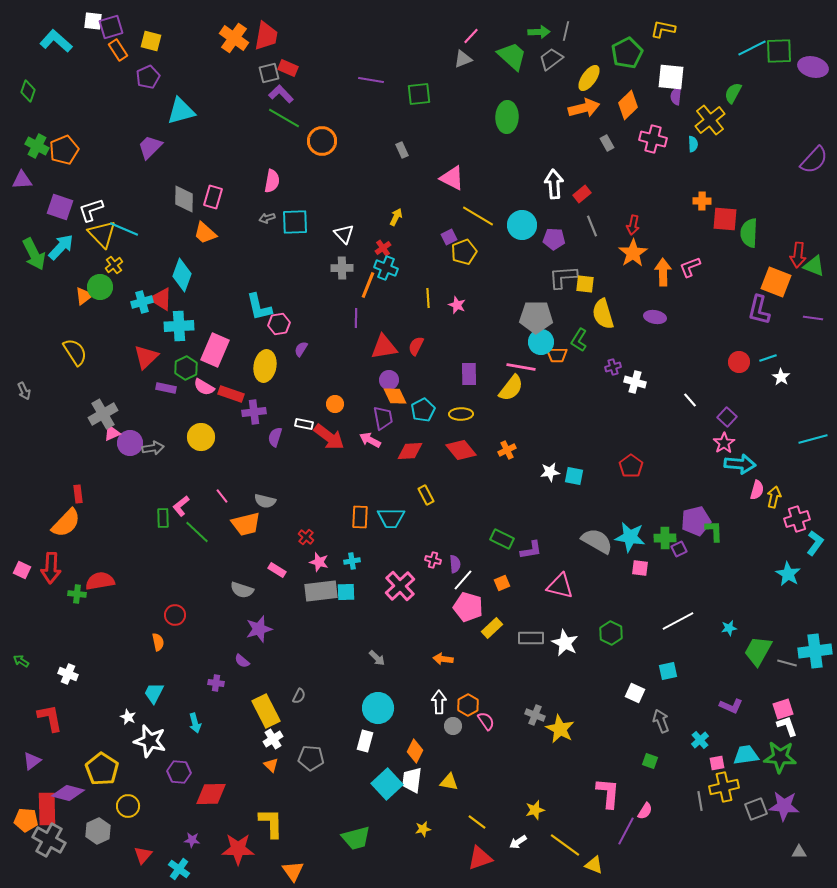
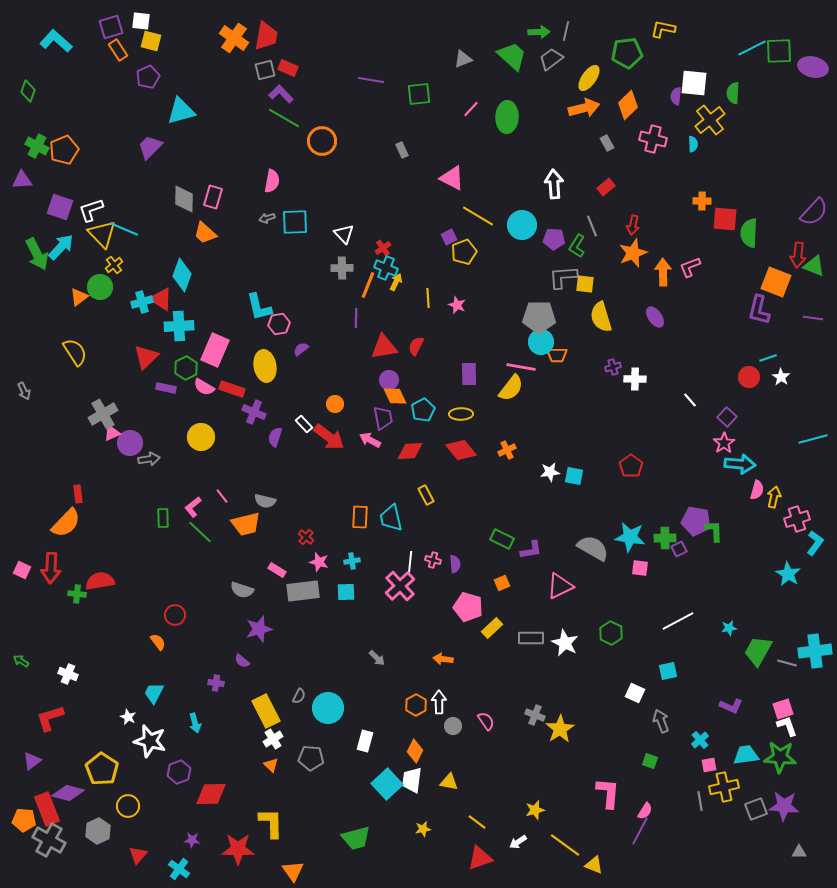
white square at (93, 21): moved 48 px right
pink line at (471, 36): moved 73 px down
green pentagon at (627, 53): rotated 20 degrees clockwise
gray square at (269, 73): moved 4 px left, 3 px up
white square at (671, 77): moved 23 px right, 6 px down
green semicircle at (733, 93): rotated 25 degrees counterclockwise
purple semicircle at (814, 160): moved 52 px down
red rectangle at (582, 194): moved 24 px right, 7 px up
yellow arrow at (396, 217): moved 65 px down
orange star at (633, 253): rotated 12 degrees clockwise
green arrow at (34, 254): moved 3 px right
orange triangle at (84, 296): moved 5 px left, 1 px down
yellow semicircle at (603, 314): moved 2 px left, 3 px down
gray pentagon at (536, 317): moved 3 px right
purple ellipse at (655, 317): rotated 45 degrees clockwise
green L-shape at (579, 340): moved 2 px left, 94 px up
purple semicircle at (301, 349): rotated 21 degrees clockwise
red circle at (739, 362): moved 10 px right, 15 px down
yellow ellipse at (265, 366): rotated 20 degrees counterclockwise
white cross at (635, 382): moved 3 px up; rotated 15 degrees counterclockwise
red rectangle at (231, 394): moved 1 px right, 5 px up
purple cross at (254, 412): rotated 30 degrees clockwise
white rectangle at (304, 424): rotated 36 degrees clockwise
gray arrow at (153, 448): moved 4 px left, 11 px down
pink L-shape at (181, 506): moved 12 px right, 1 px down
cyan trapezoid at (391, 518): rotated 76 degrees clockwise
purple pentagon at (696, 521): rotated 24 degrees clockwise
green line at (197, 532): moved 3 px right
gray semicircle at (597, 541): moved 4 px left, 7 px down
white line at (463, 580): moved 53 px left, 17 px up; rotated 35 degrees counterclockwise
pink triangle at (560, 586): rotated 40 degrees counterclockwise
gray rectangle at (321, 591): moved 18 px left
orange semicircle at (158, 642): rotated 24 degrees counterclockwise
orange hexagon at (468, 705): moved 52 px left
cyan circle at (378, 708): moved 50 px left
red L-shape at (50, 718): rotated 96 degrees counterclockwise
yellow star at (560, 729): rotated 12 degrees clockwise
pink square at (717, 763): moved 8 px left, 2 px down
purple hexagon at (179, 772): rotated 25 degrees counterclockwise
red rectangle at (47, 809): rotated 20 degrees counterclockwise
orange pentagon at (26, 820): moved 2 px left
purple line at (626, 831): moved 14 px right
red triangle at (143, 855): moved 5 px left
